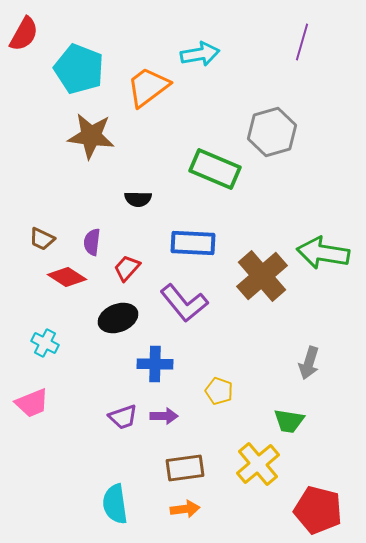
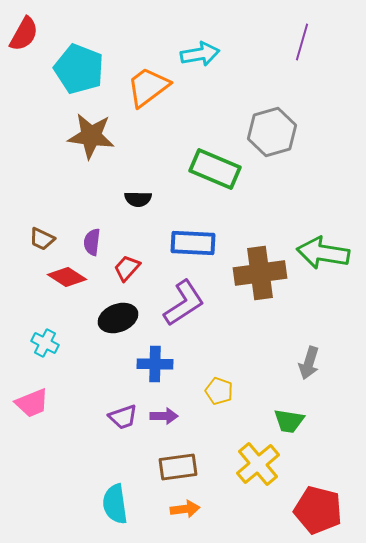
brown cross: moved 2 px left, 3 px up; rotated 33 degrees clockwise
purple L-shape: rotated 84 degrees counterclockwise
brown rectangle: moved 7 px left, 1 px up
